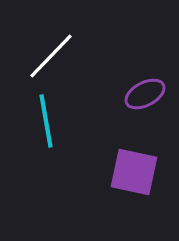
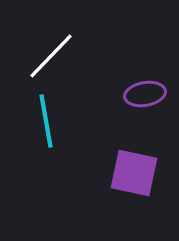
purple ellipse: rotated 18 degrees clockwise
purple square: moved 1 px down
